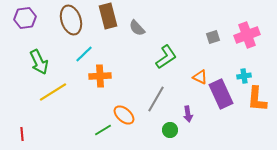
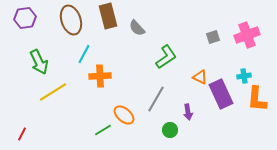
cyan line: rotated 18 degrees counterclockwise
purple arrow: moved 2 px up
red line: rotated 32 degrees clockwise
